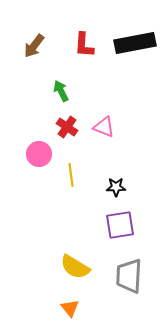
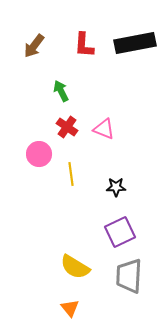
pink triangle: moved 2 px down
yellow line: moved 1 px up
purple square: moved 7 px down; rotated 16 degrees counterclockwise
